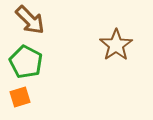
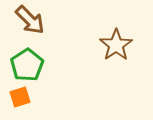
green pentagon: moved 1 px right, 3 px down; rotated 12 degrees clockwise
